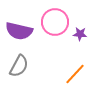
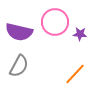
purple semicircle: moved 1 px down
